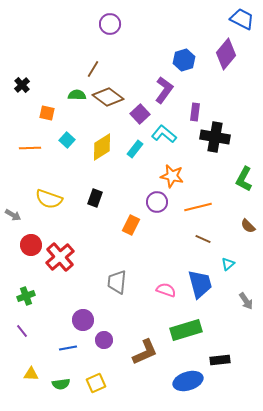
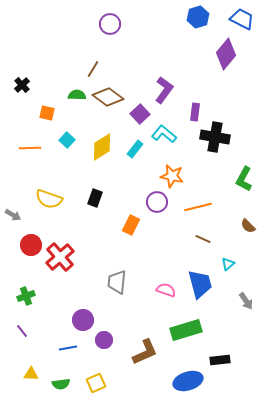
blue hexagon at (184, 60): moved 14 px right, 43 px up
